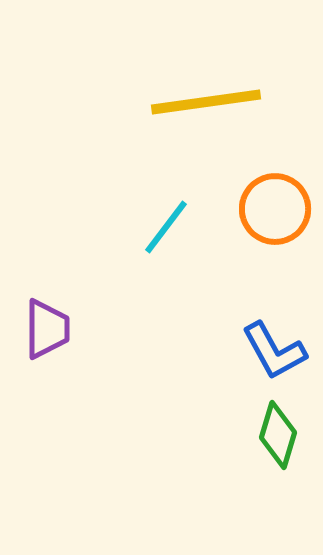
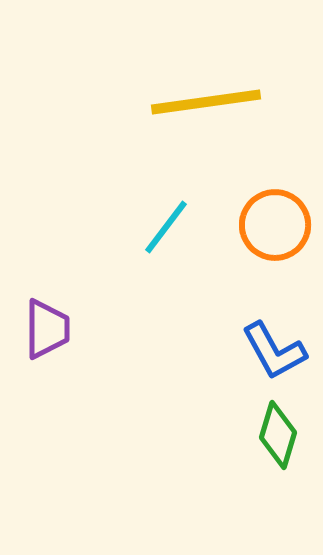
orange circle: moved 16 px down
